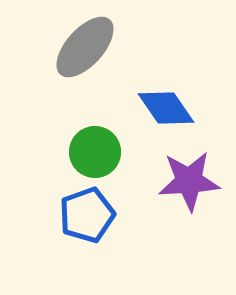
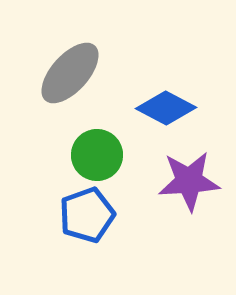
gray ellipse: moved 15 px left, 26 px down
blue diamond: rotated 28 degrees counterclockwise
green circle: moved 2 px right, 3 px down
